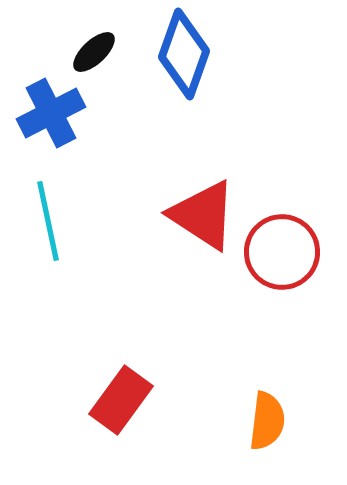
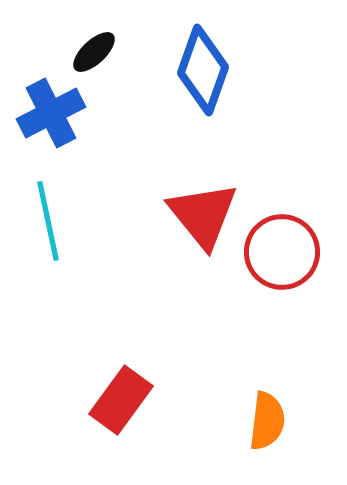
blue diamond: moved 19 px right, 16 px down
red triangle: rotated 18 degrees clockwise
